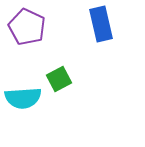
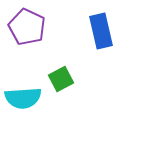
blue rectangle: moved 7 px down
green square: moved 2 px right
